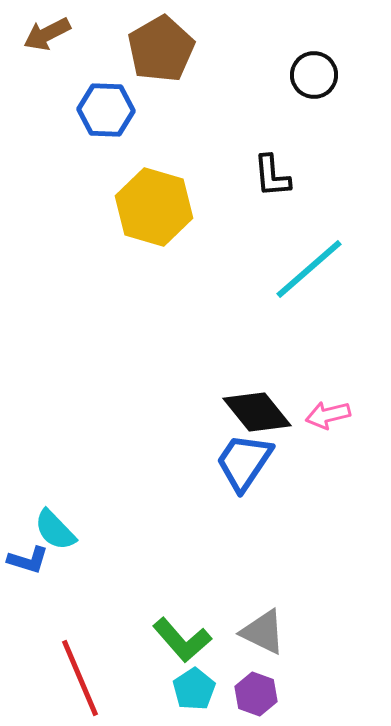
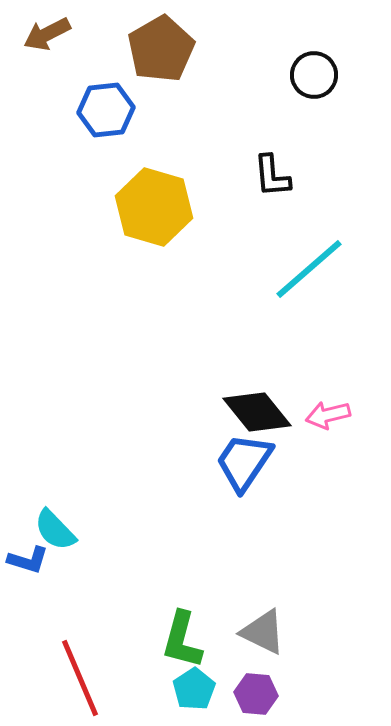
blue hexagon: rotated 8 degrees counterclockwise
green L-shape: rotated 56 degrees clockwise
purple hexagon: rotated 15 degrees counterclockwise
